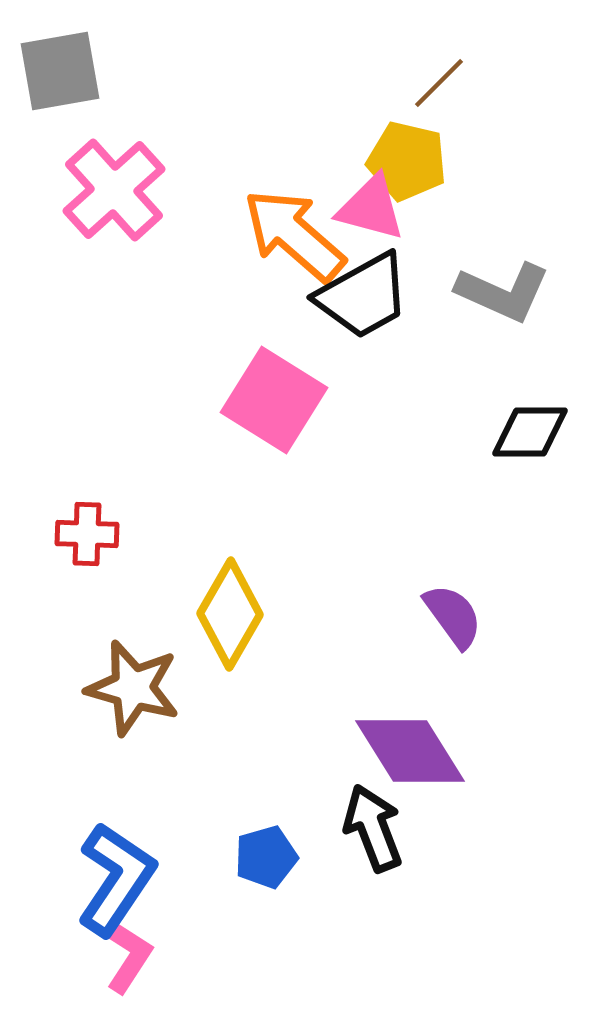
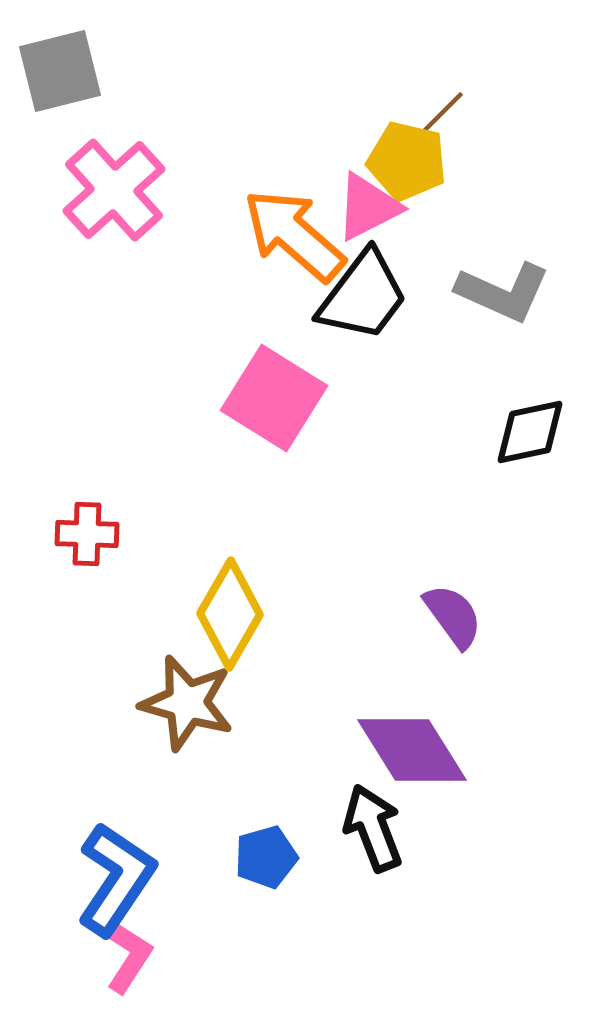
gray square: rotated 4 degrees counterclockwise
brown line: moved 33 px down
pink triangle: moved 3 px left, 1 px up; rotated 42 degrees counterclockwise
black trapezoid: rotated 24 degrees counterclockwise
pink square: moved 2 px up
black diamond: rotated 12 degrees counterclockwise
brown star: moved 54 px right, 15 px down
purple diamond: moved 2 px right, 1 px up
